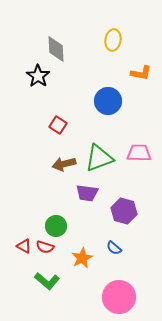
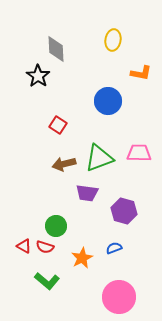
blue semicircle: rotated 119 degrees clockwise
